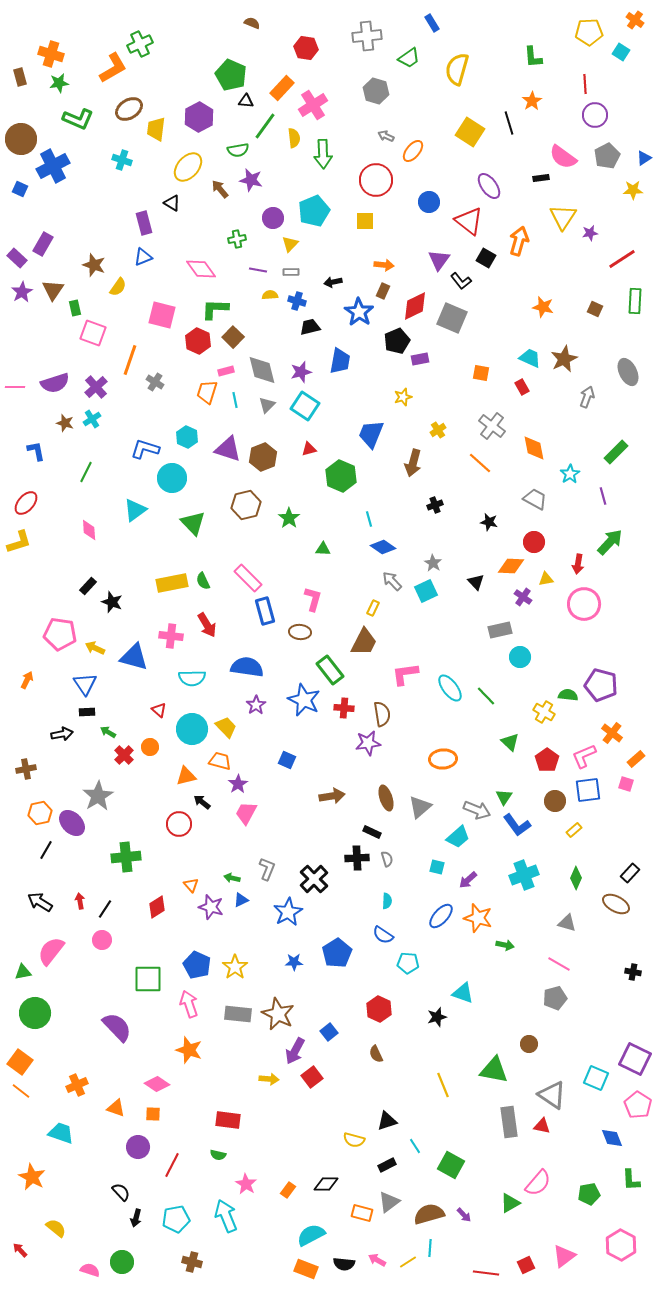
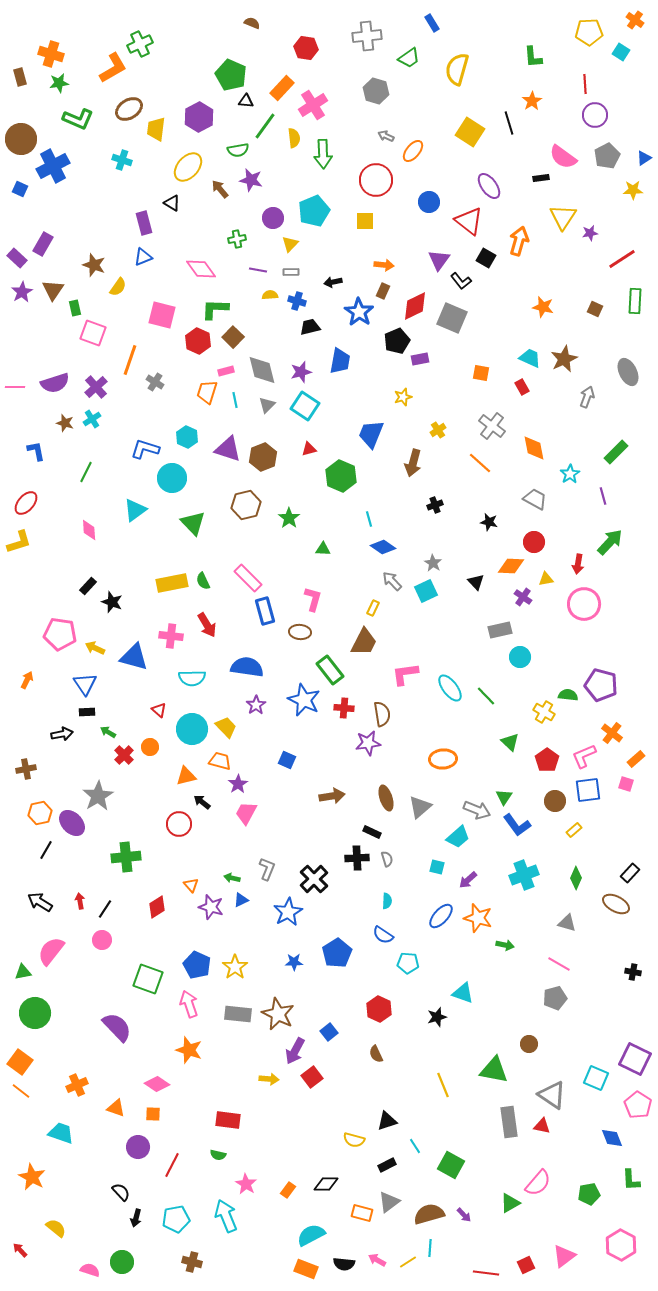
green square at (148, 979): rotated 20 degrees clockwise
